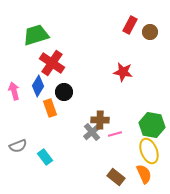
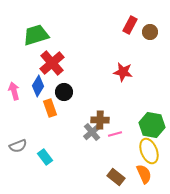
red cross: rotated 15 degrees clockwise
